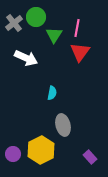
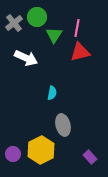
green circle: moved 1 px right
red triangle: rotated 40 degrees clockwise
